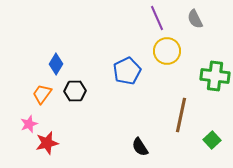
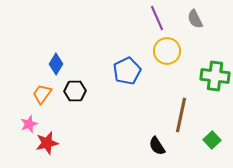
black semicircle: moved 17 px right, 1 px up
